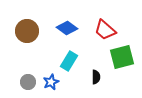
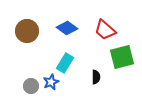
cyan rectangle: moved 4 px left, 2 px down
gray circle: moved 3 px right, 4 px down
